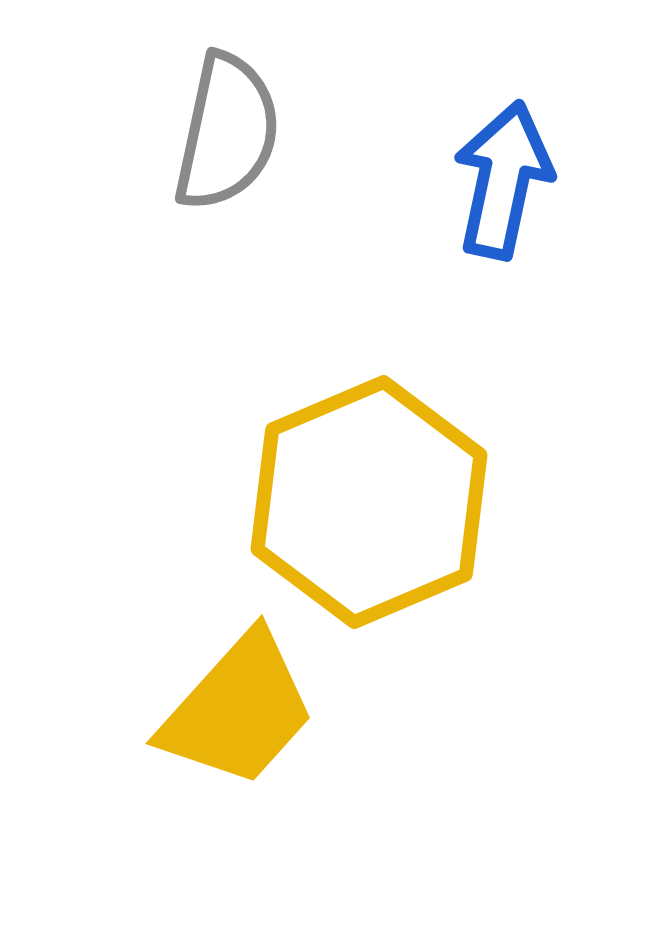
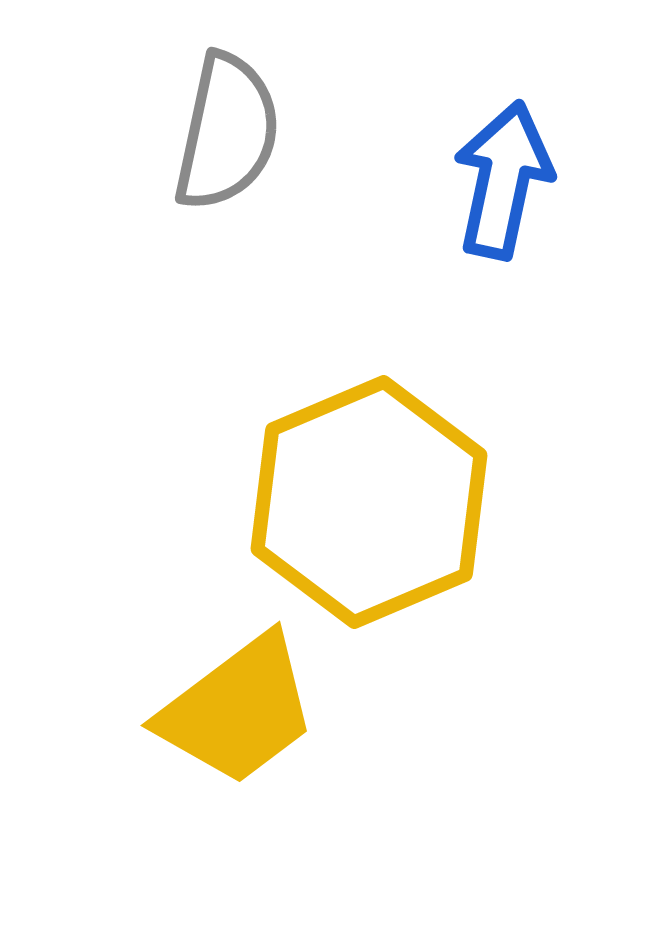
yellow trapezoid: rotated 11 degrees clockwise
